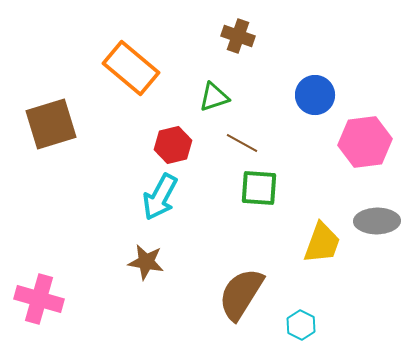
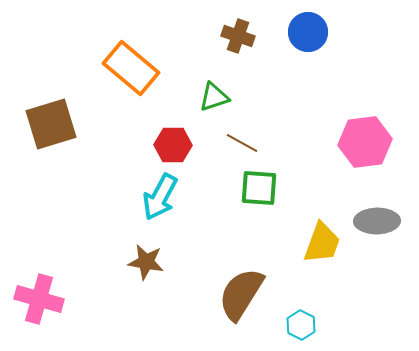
blue circle: moved 7 px left, 63 px up
red hexagon: rotated 15 degrees clockwise
